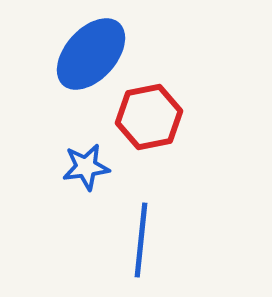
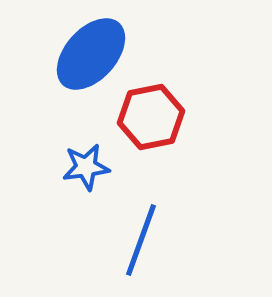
red hexagon: moved 2 px right
blue line: rotated 14 degrees clockwise
